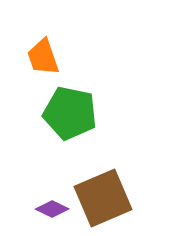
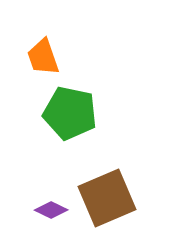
brown square: moved 4 px right
purple diamond: moved 1 px left, 1 px down
